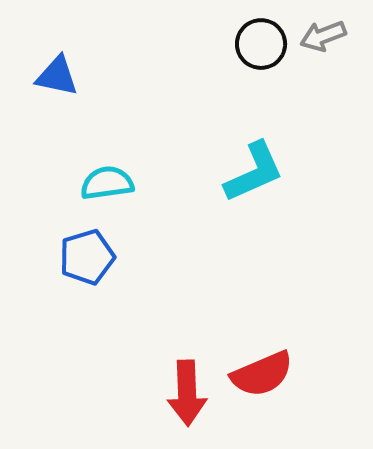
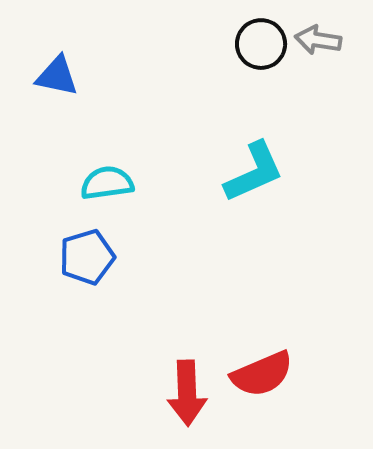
gray arrow: moved 5 px left, 4 px down; rotated 30 degrees clockwise
